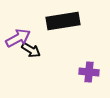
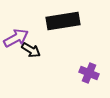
purple arrow: moved 2 px left
purple cross: moved 1 px down; rotated 18 degrees clockwise
